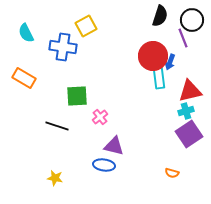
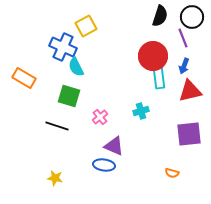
black circle: moved 3 px up
cyan semicircle: moved 50 px right, 34 px down
blue cross: rotated 16 degrees clockwise
blue arrow: moved 14 px right, 4 px down
green square: moved 8 px left; rotated 20 degrees clockwise
cyan cross: moved 45 px left
purple square: rotated 28 degrees clockwise
purple triangle: rotated 10 degrees clockwise
